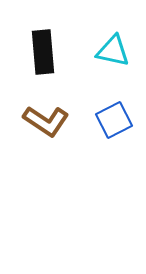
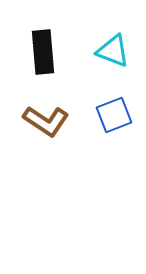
cyan triangle: rotated 9 degrees clockwise
blue square: moved 5 px up; rotated 6 degrees clockwise
